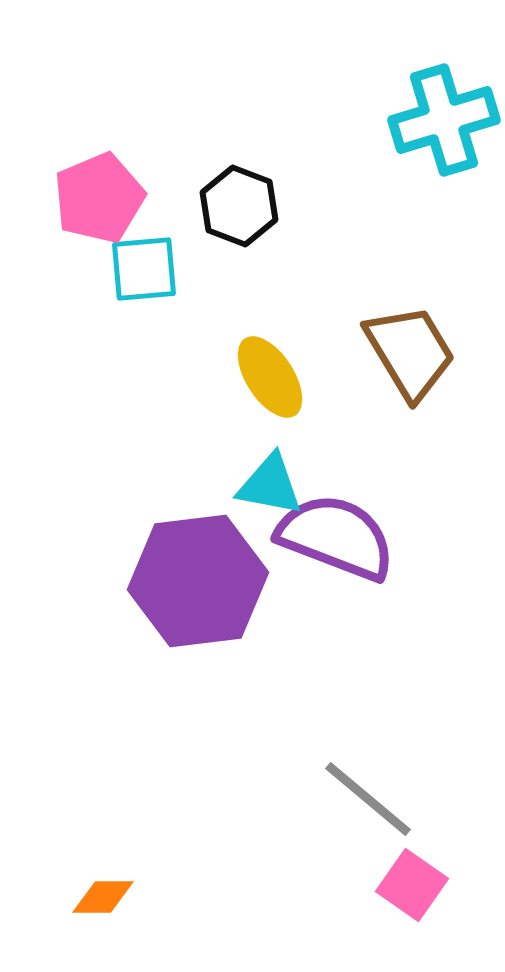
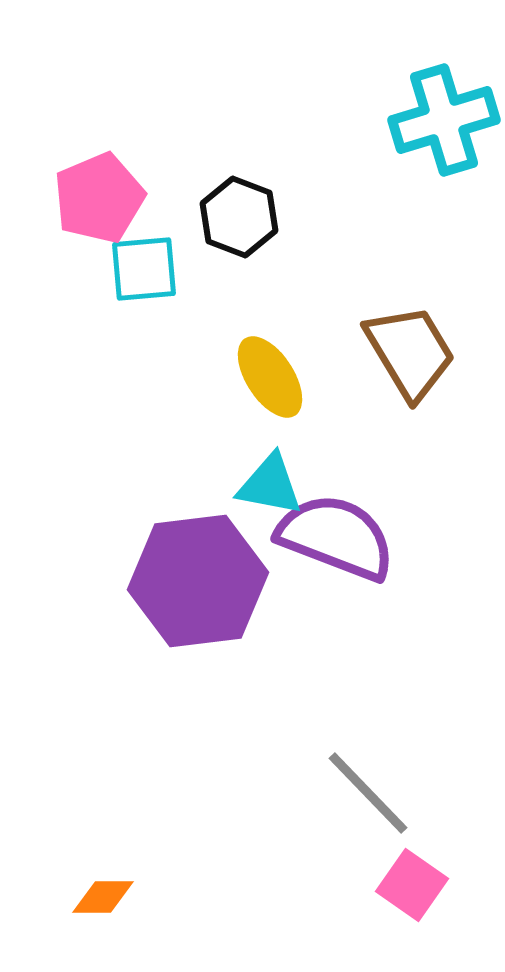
black hexagon: moved 11 px down
gray line: moved 6 px up; rotated 6 degrees clockwise
